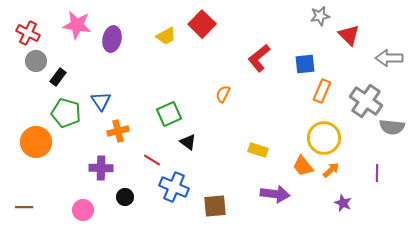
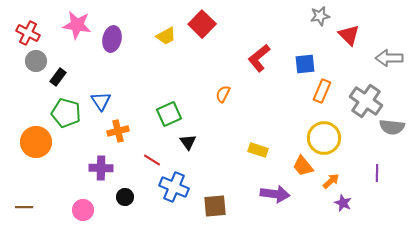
black triangle: rotated 18 degrees clockwise
orange arrow: moved 11 px down
